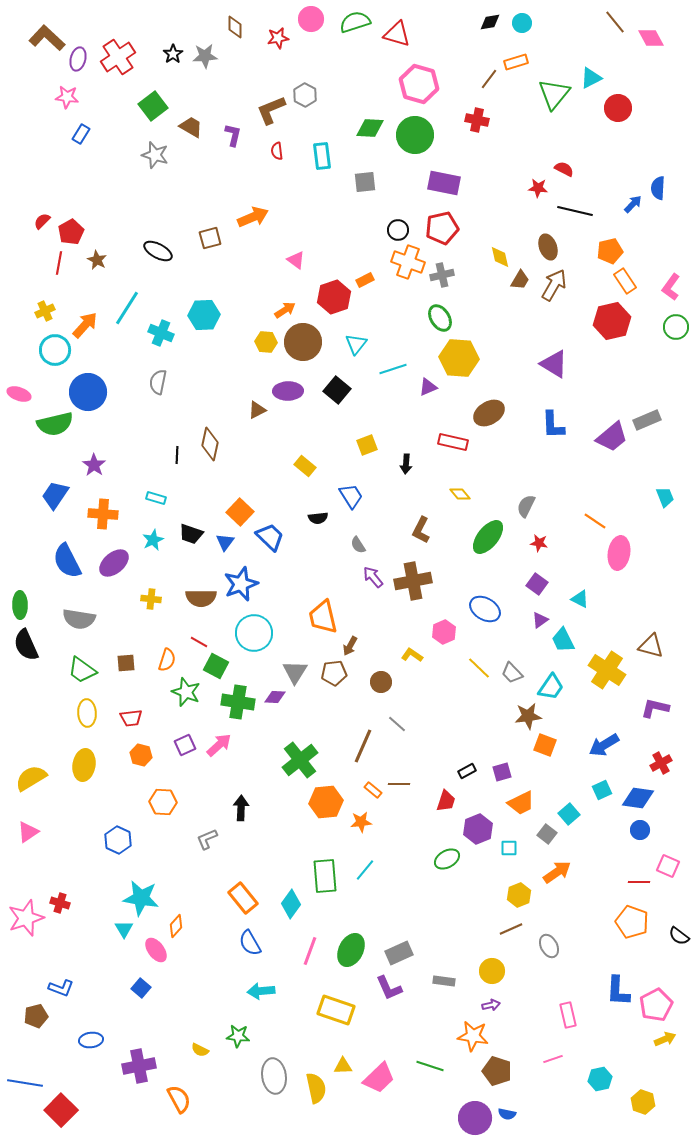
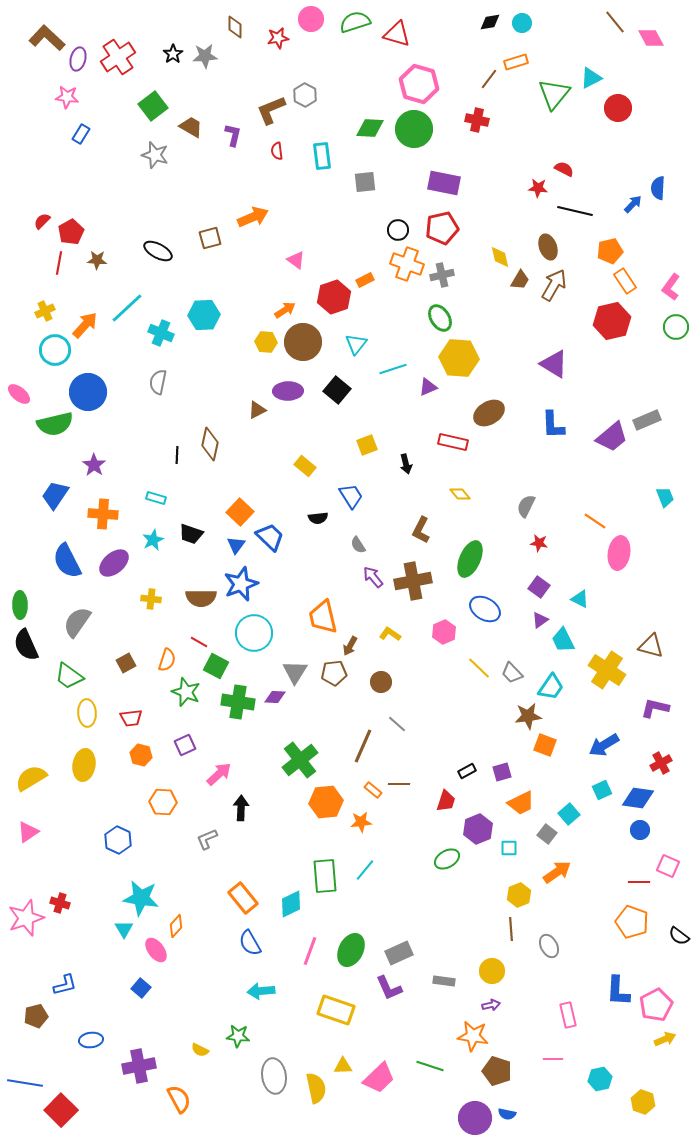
green circle at (415, 135): moved 1 px left, 6 px up
brown star at (97, 260): rotated 24 degrees counterclockwise
orange cross at (408, 262): moved 1 px left, 2 px down
cyan line at (127, 308): rotated 15 degrees clockwise
pink ellipse at (19, 394): rotated 20 degrees clockwise
black arrow at (406, 464): rotated 18 degrees counterclockwise
green ellipse at (488, 537): moved 18 px left, 22 px down; rotated 15 degrees counterclockwise
blue triangle at (225, 542): moved 11 px right, 3 px down
purple square at (537, 584): moved 2 px right, 3 px down
gray semicircle at (79, 619): moved 2 px left, 3 px down; rotated 116 degrees clockwise
yellow L-shape at (412, 655): moved 22 px left, 21 px up
brown square at (126, 663): rotated 24 degrees counterclockwise
green trapezoid at (82, 670): moved 13 px left, 6 px down
pink arrow at (219, 745): moved 29 px down
cyan diamond at (291, 904): rotated 28 degrees clockwise
brown line at (511, 929): rotated 70 degrees counterclockwise
blue L-shape at (61, 988): moved 4 px right, 3 px up; rotated 35 degrees counterclockwise
pink line at (553, 1059): rotated 18 degrees clockwise
